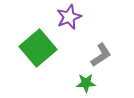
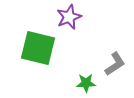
green square: rotated 36 degrees counterclockwise
gray L-shape: moved 14 px right, 9 px down
